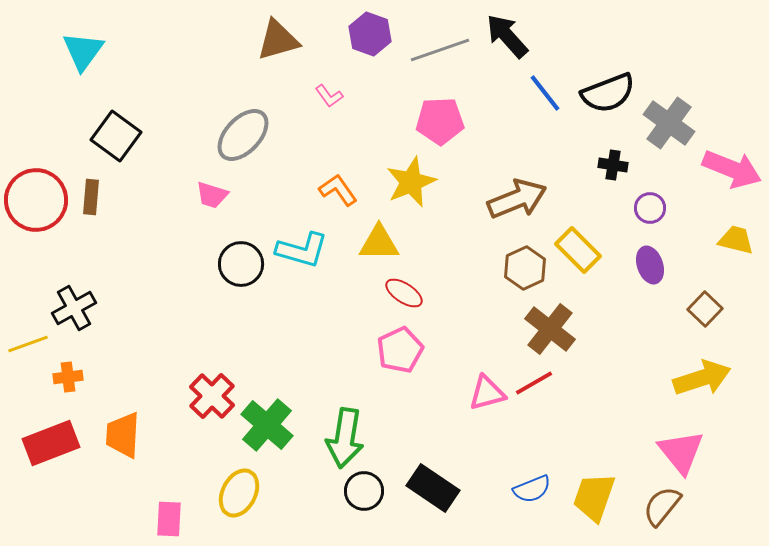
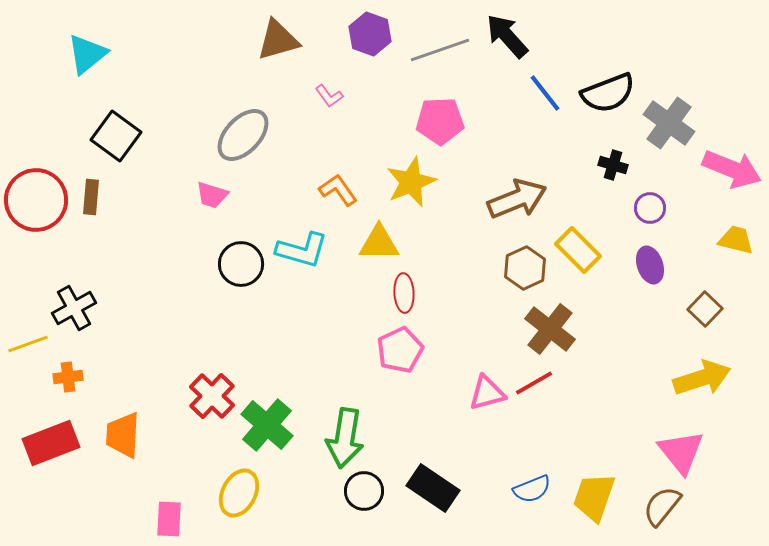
cyan triangle at (83, 51): moved 4 px right, 3 px down; rotated 15 degrees clockwise
black cross at (613, 165): rotated 8 degrees clockwise
red ellipse at (404, 293): rotated 54 degrees clockwise
